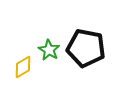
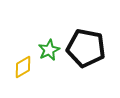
green star: rotated 15 degrees clockwise
